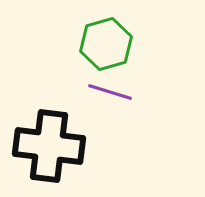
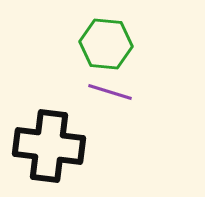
green hexagon: rotated 21 degrees clockwise
